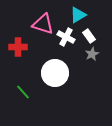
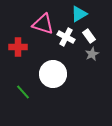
cyan triangle: moved 1 px right, 1 px up
white circle: moved 2 px left, 1 px down
